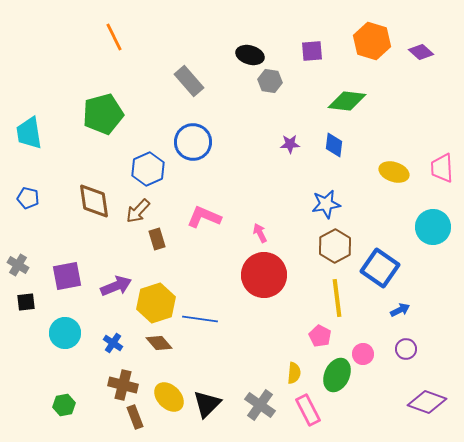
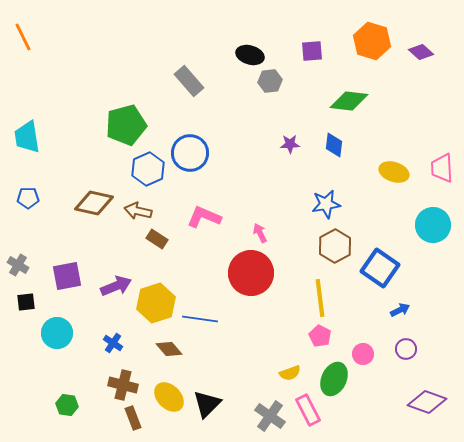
orange line at (114, 37): moved 91 px left
gray hexagon at (270, 81): rotated 15 degrees counterclockwise
green diamond at (347, 101): moved 2 px right
green pentagon at (103, 114): moved 23 px right, 11 px down
cyan trapezoid at (29, 133): moved 2 px left, 4 px down
blue circle at (193, 142): moved 3 px left, 11 px down
blue pentagon at (28, 198): rotated 15 degrees counterclockwise
brown diamond at (94, 201): moved 2 px down; rotated 69 degrees counterclockwise
brown arrow at (138, 211): rotated 60 degrees clockwise
cyan circle at (433, 227): moved 2 px up
brown rectangle at (157, 239): rotated 40 degrees counterclockwise
red circle at (264, 275): moved 13 px left, 2 px up
yellow line at (337, 298): moved 17 px left
cyan circle at (65, 333): moved 8 px left
brown diamond at (159, 343): moved 10 px right, 6 px down
yellow semicircle at (294, 373): moved 4 px left; rotated 65 degrees clockwise
green ellipse at (337, 375): moved 3 px left, 4 px down
green hexagon at (64, 405): moved 3 px right; rotated 20 degrees clockwise
gray cross at (260, 405): moved 10 px right, 11 px down
brown rectangle at (135, 417): moved 2 px left, 1 px down
